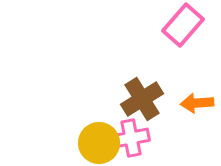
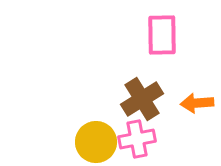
pink rectangle: moved 21 px left, 10 px down; rotated 42 degrees counterclockwise
pink cross: moved 6 px right, 1 px down
yellow circle: moved 3 px left, 1 px up
